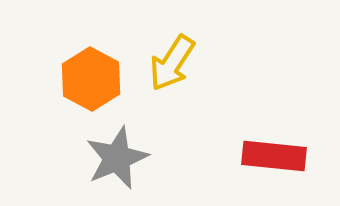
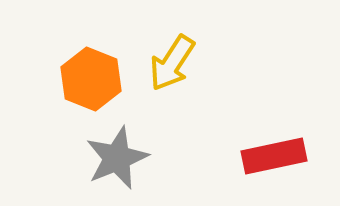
orange hexagon: rotated 6 degrees counterclockwise
red rectangle: rotated 18 degrees counterclockwise
